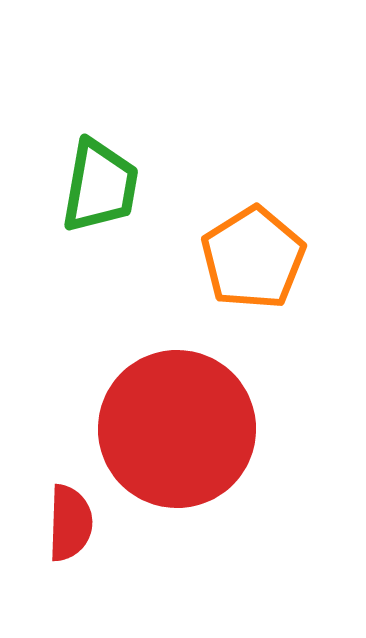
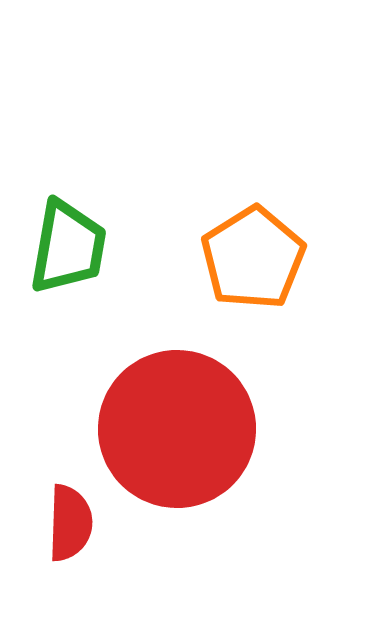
green trapezoid: moved 32 px left, 61 px down
